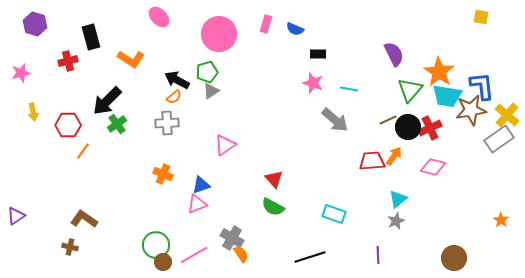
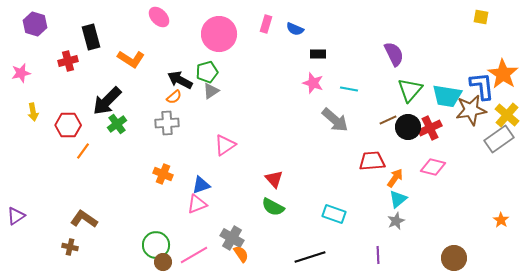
orange star at (439, 72): moved 64 px right, 2 px down
black arrow at (177, 80): moved 3 px right
orange arrow at (394, 156): moved 1 px right, 22 px down
